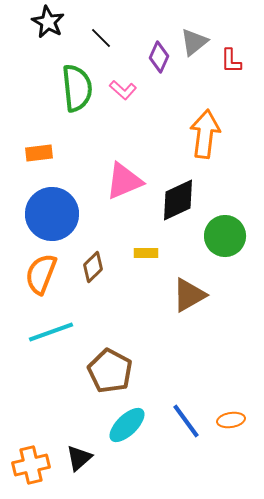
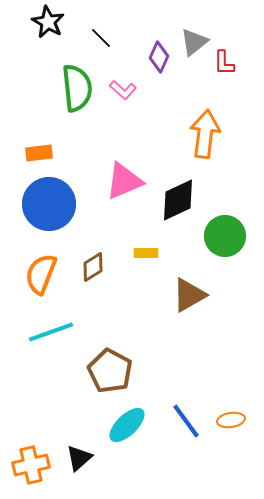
red L-shape: moved 7 px left, 2 px down
blue circle: moved 3 px left, 10 px up
brown diamond: rotated 12 degrees clockwise
